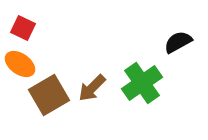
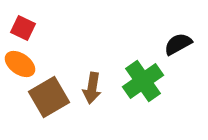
black semicircle: moved 2 px down
green cross: moved 1 px right, 2 px up
brown arrow: rotated 36 degrees counterclockwise
brown square: moved 2 px down
